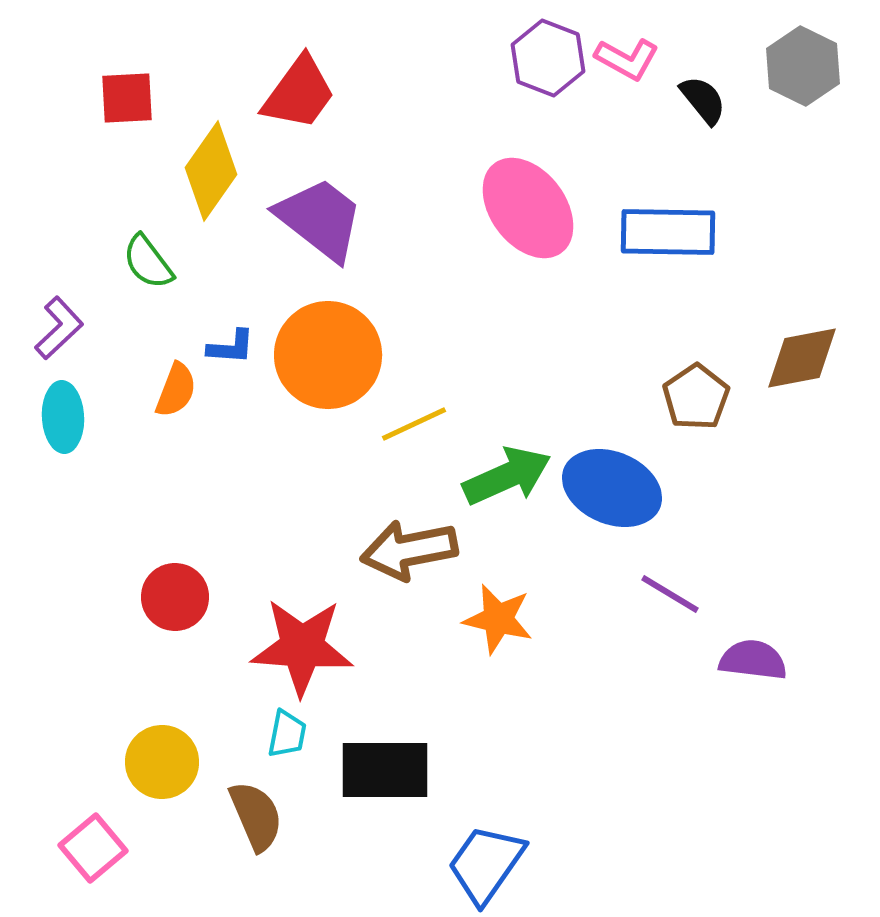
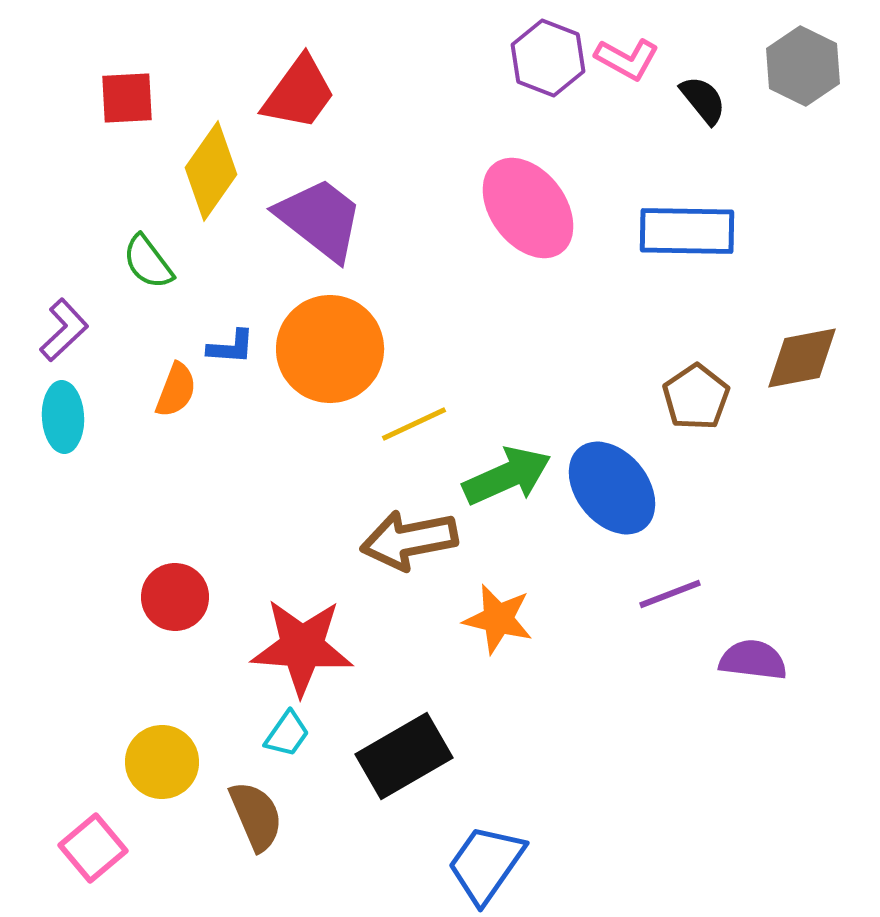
blue rectangle: moved 19 px right, 1 px up
purple L-shape: moved 5 px right, 2 px down
orange circle: moved 2 px right, 6 px up
blue ellipse: rotated 28 degrees clockwise
brown arrow: moved 10 px up
purple line: rotated 52 degrees counterclockwise
cyan trapezoid: rotated 24 degrees clockwise
black rectangle: moved 19 px right, 14 px up; rotated 30 degrees counterclockwise
